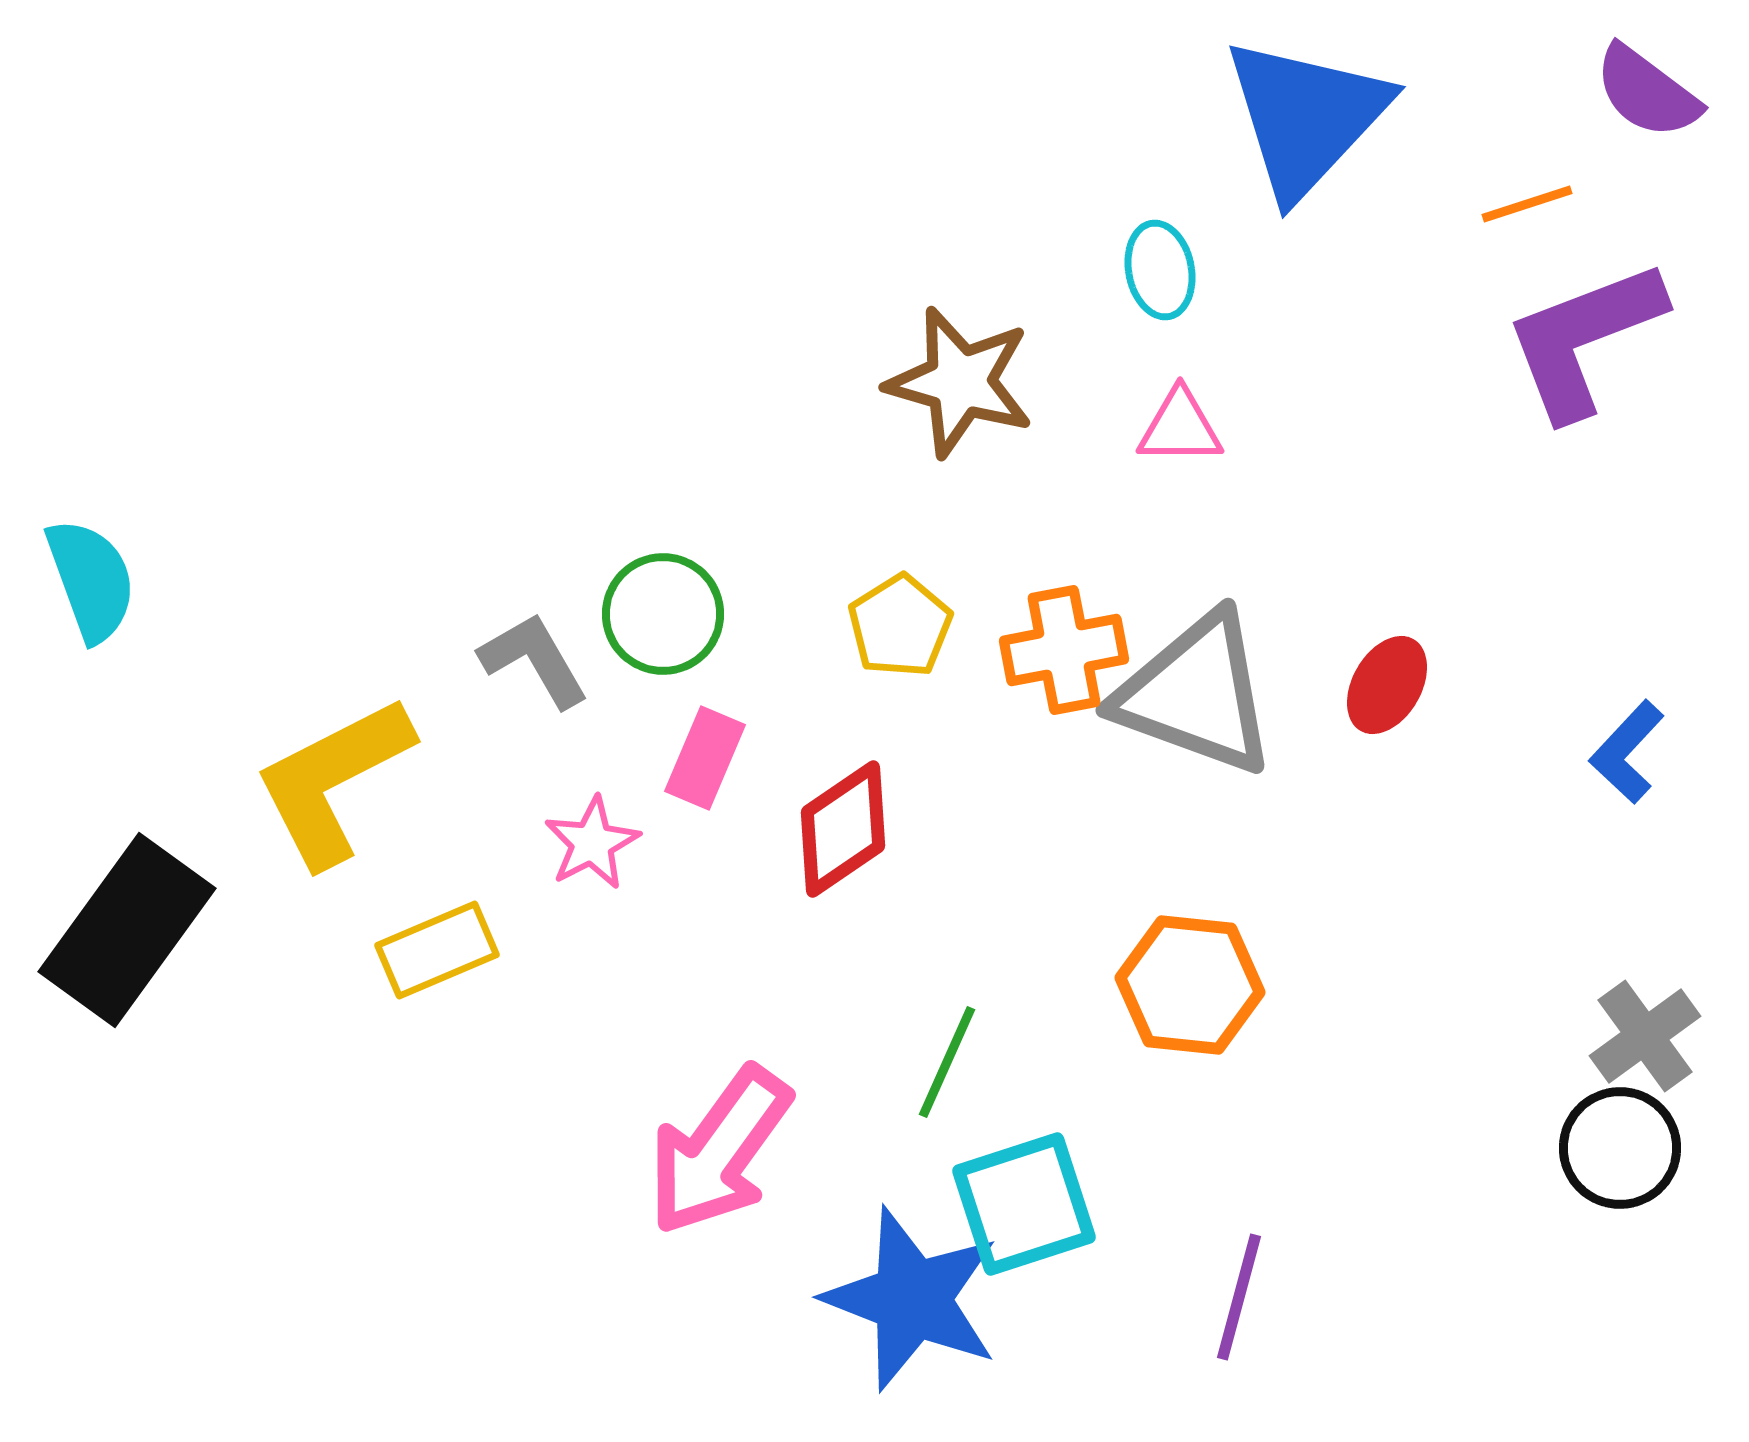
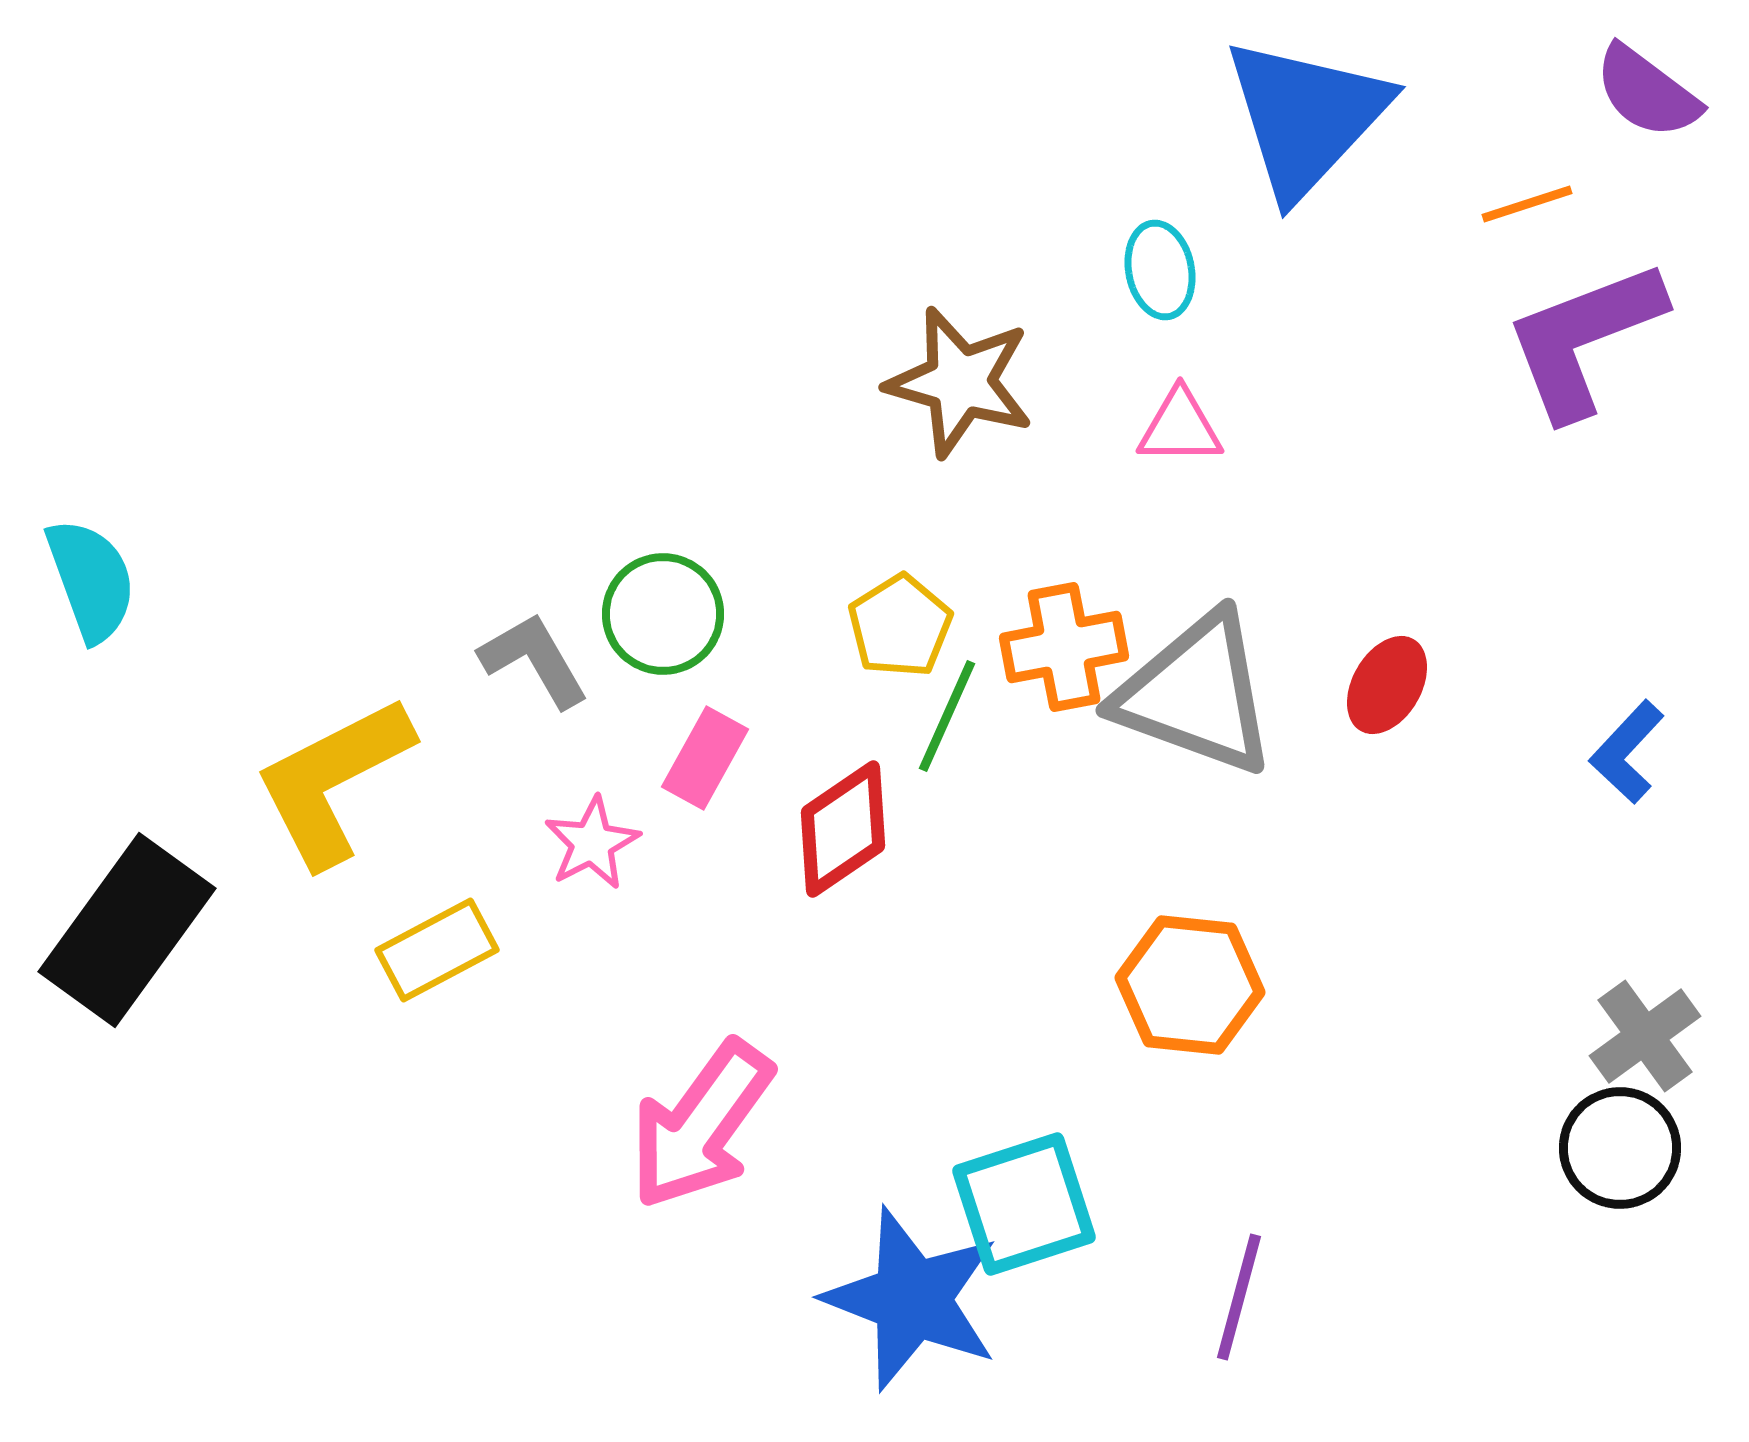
orange cross: moved 3 px up
pink rectangle: rotated 6 degrees clockwise
yellow rectangle: rotated 5 degrees counterclockwise
green line: moved 346 px up
pink arrow: moved 18 px left, 26 px up
